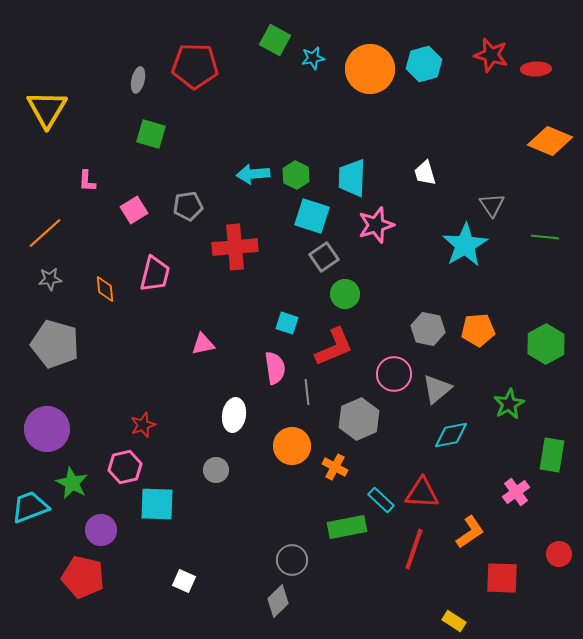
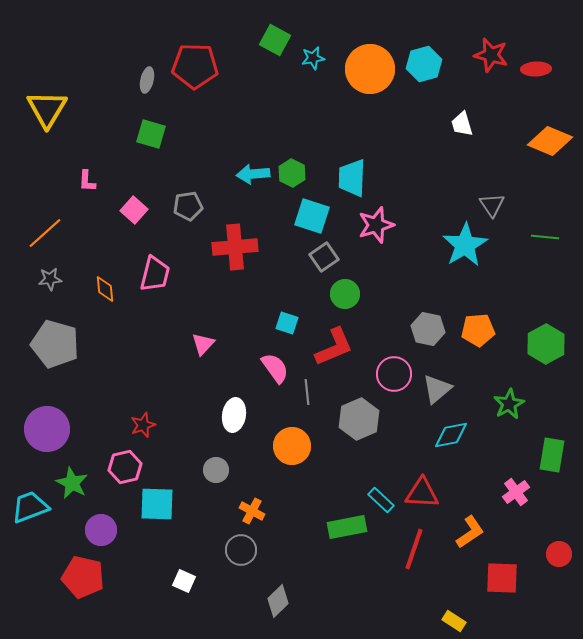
gray ellipse at (138, 80): moved 9 px right
white trapezoid at (425, 173): moved 37 px right, 49 px up
green hexagon at (296, 175): moved 4 px left, 2 px up
pink square at (134, 210): rotated 16 degrees counterclockwise
pink triangle at (203, 344): rotated 35 degrees counterclockwise
pink semicircle at (275, 368): rotated 28 degrees counterclockwise
orange cross at (335, 467): moved 83 px left, 44 px down
gray circle at (292, 560): moved 51 px left, 10 px up
